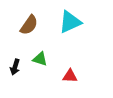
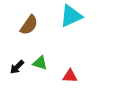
cyan triangle: moved 1 px right, 6 px up
green triangle: moved 4 px down
black arrow: moved 2 px right; rotated 28 degrees clockwise
